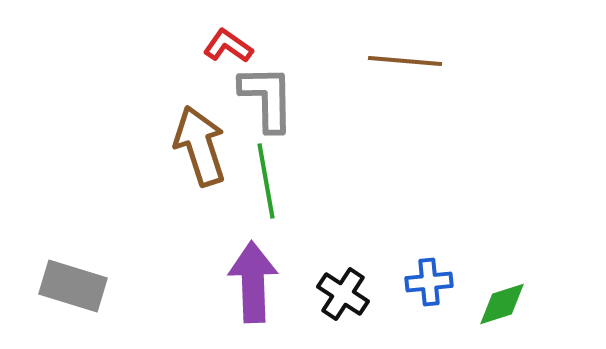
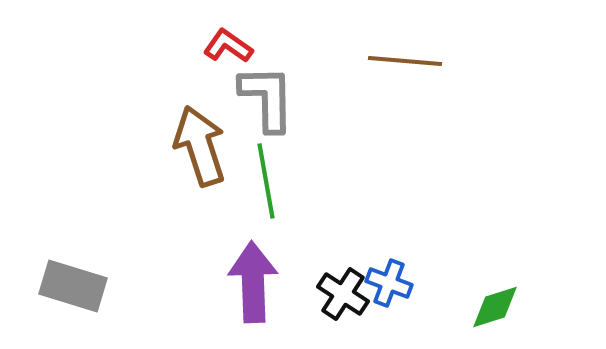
blue cross: moved 40 px left, 1 px down; rotated 27 degrees clockwise
green diamond: moved 7 px left, 3 px down
